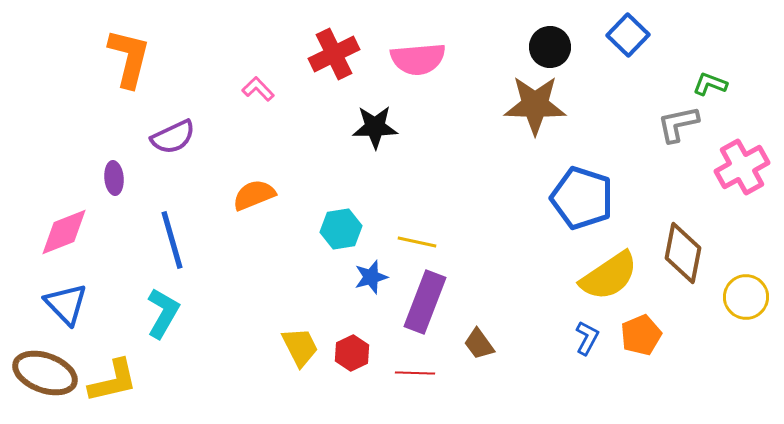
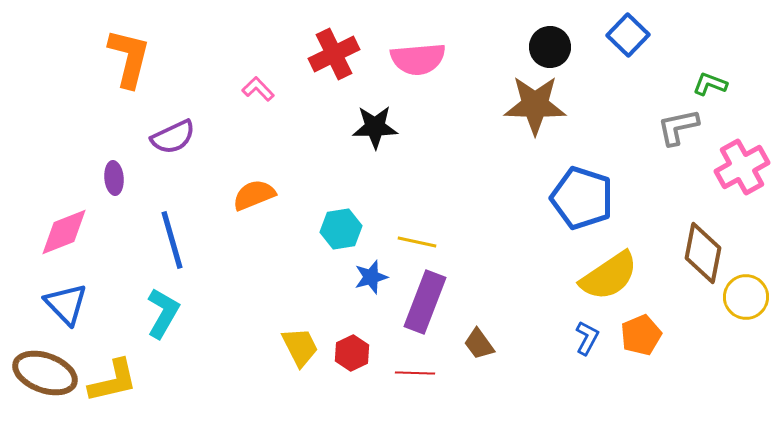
gray L-shape: moved 3 px down
brown diamond: moved 20 px right
